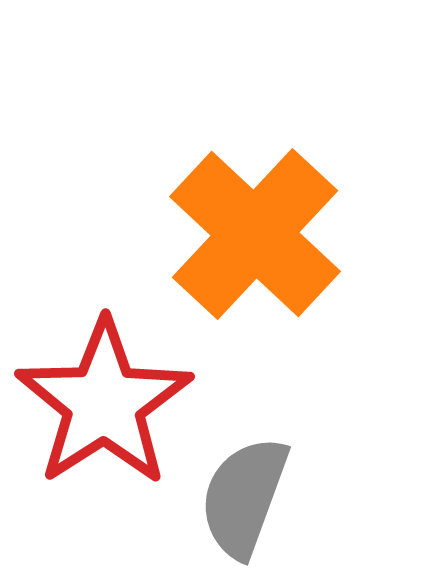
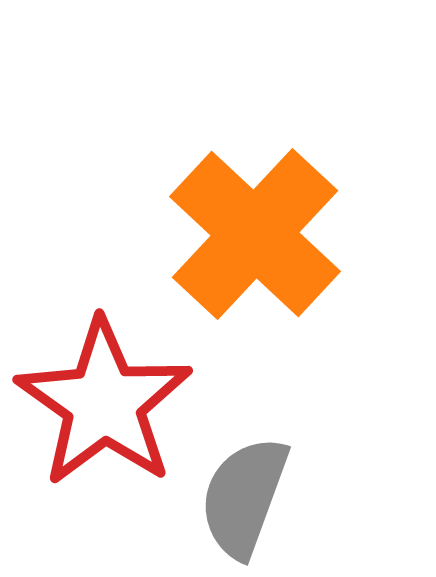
red star: rotated 4 degrees counterclockwise
